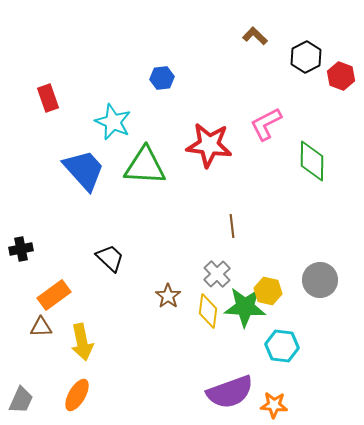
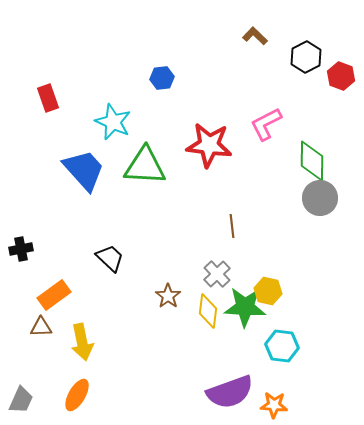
gray circle: moved 82 px up
